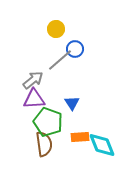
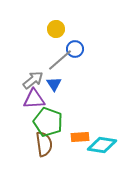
blue triangle: moved 18 px left, 19 px up
cyan diamond: rotated 60 degrees counterclockwise
